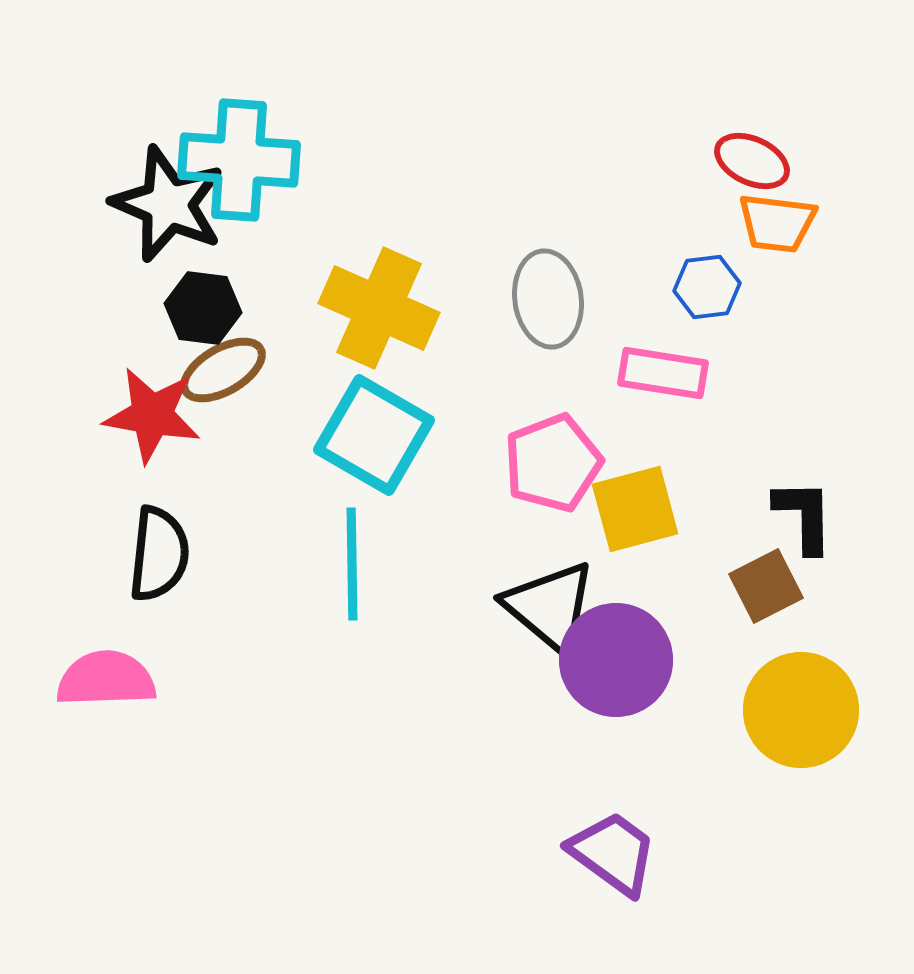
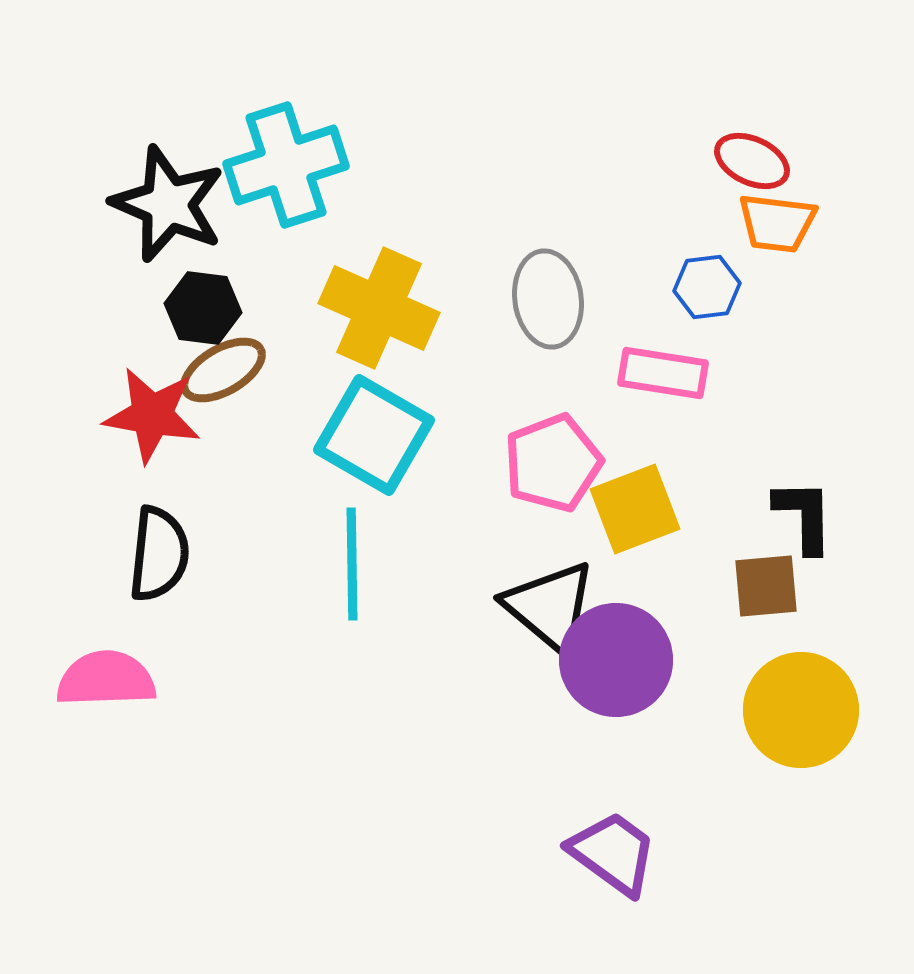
cyan cross: moved 47 px right, 5 px down; rotated 22 degrees counterclockwise
yellow square: rotated 6 degrees counterclockwise
brown square: rotated 22 degrees clockwise
